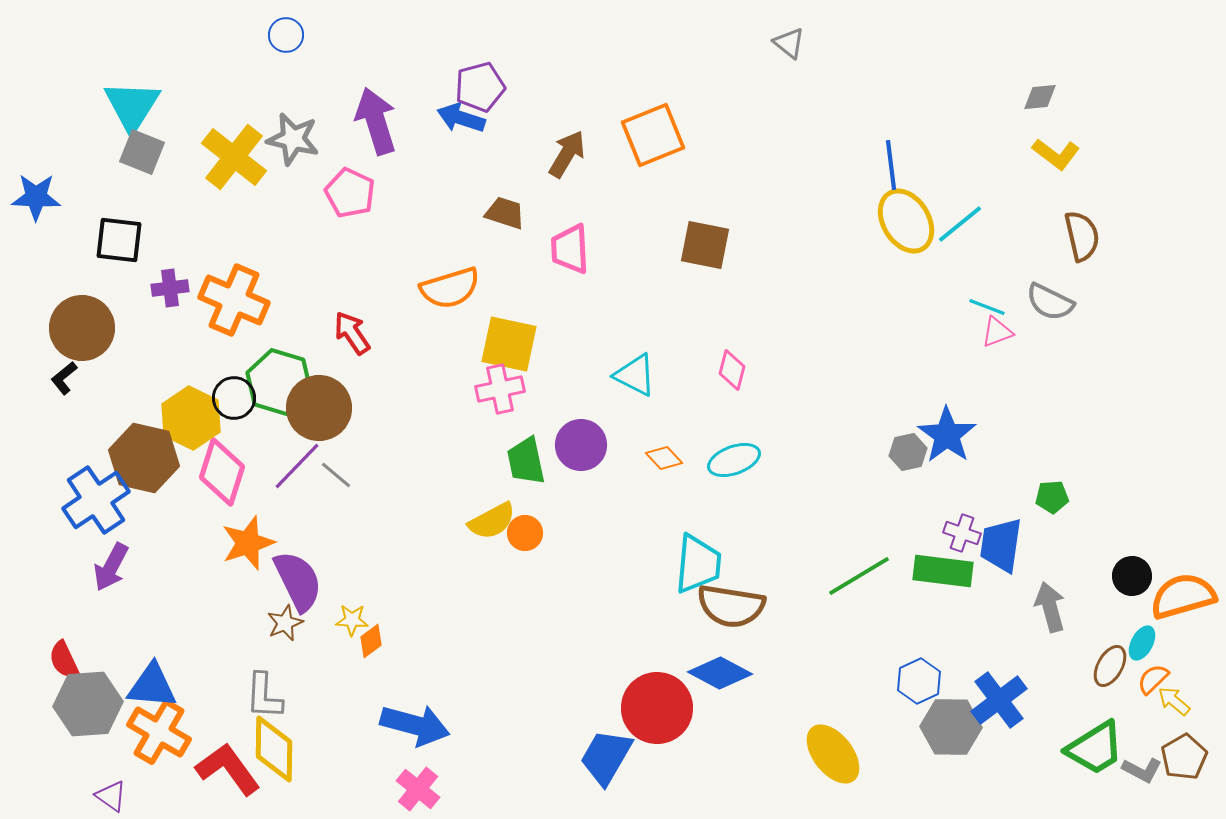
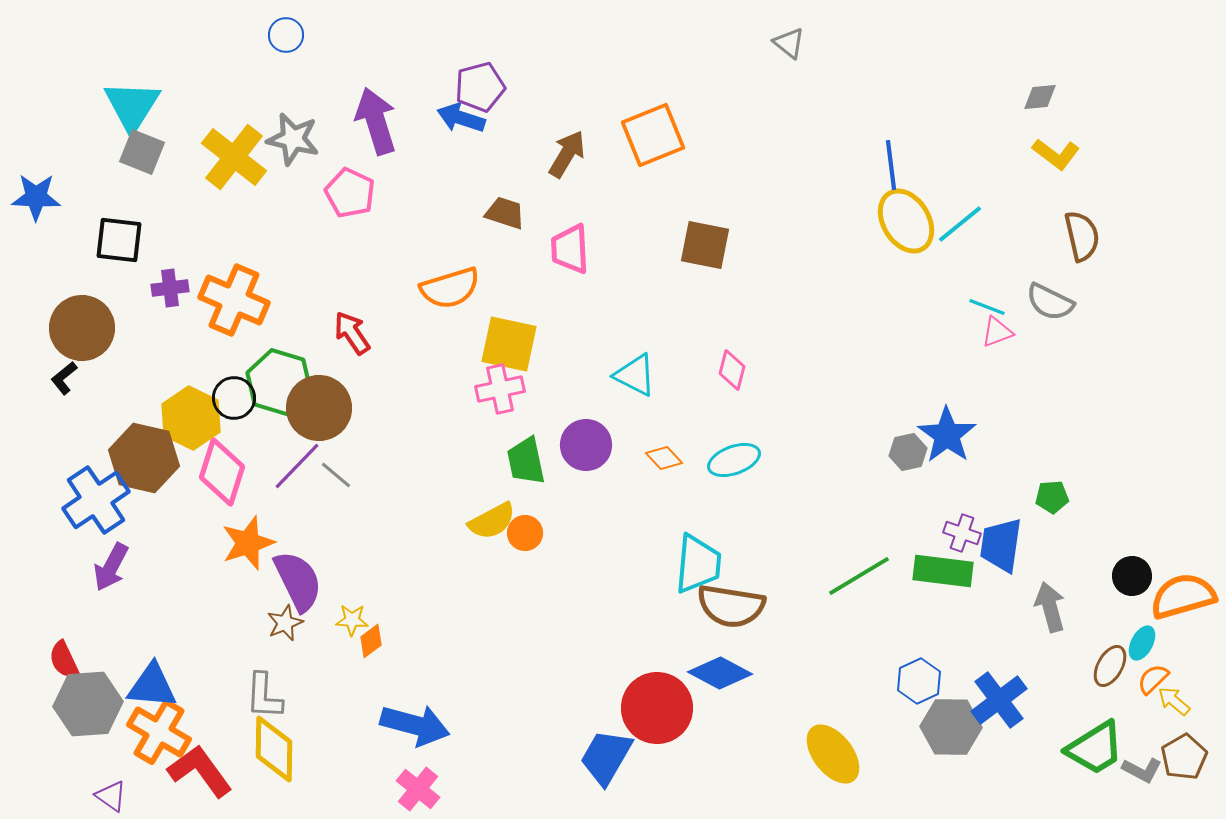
purple circle at (581, 445): moved 5 px right
red L-shape at (228, 769): moved 28 px left, 2 px down
